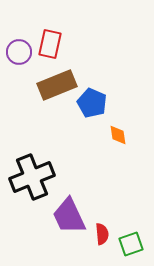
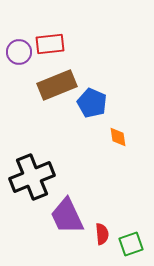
red rectangle: rotated 72 degrees clockwise
orange diamond: moved 2 px down
purple trapezoid: moved 2 px left
